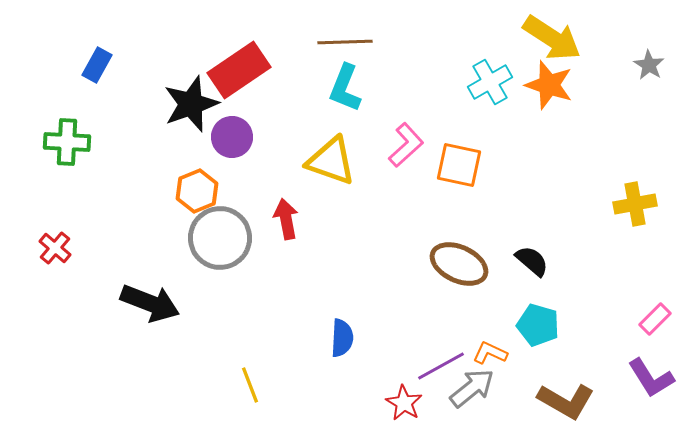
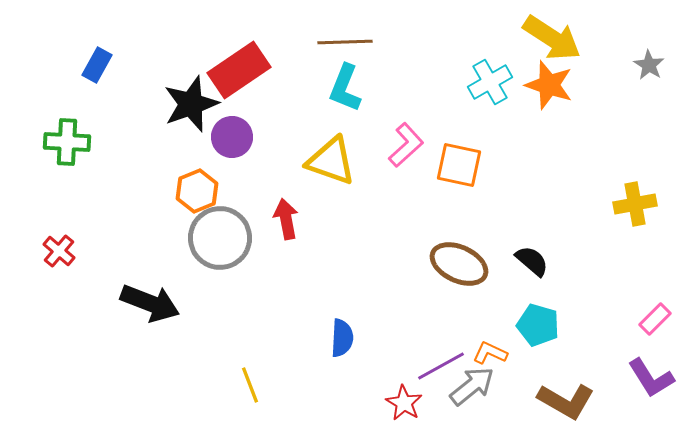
red cross: moved 4 px right, 3 px down
gray arrow: moved 2 px up
